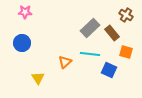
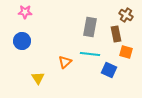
gray rectangle: moved 1 px up; rotated 36 degrees counterclockwise
brown rectangle: moved 4 px right, 1 px down; rotated 28 degrees clockwise
blue circle: moved 2 px up
